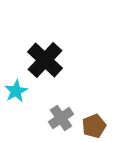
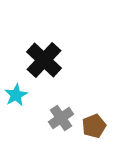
black cross: moved 1 px left
cyan star: moved 4 px down
